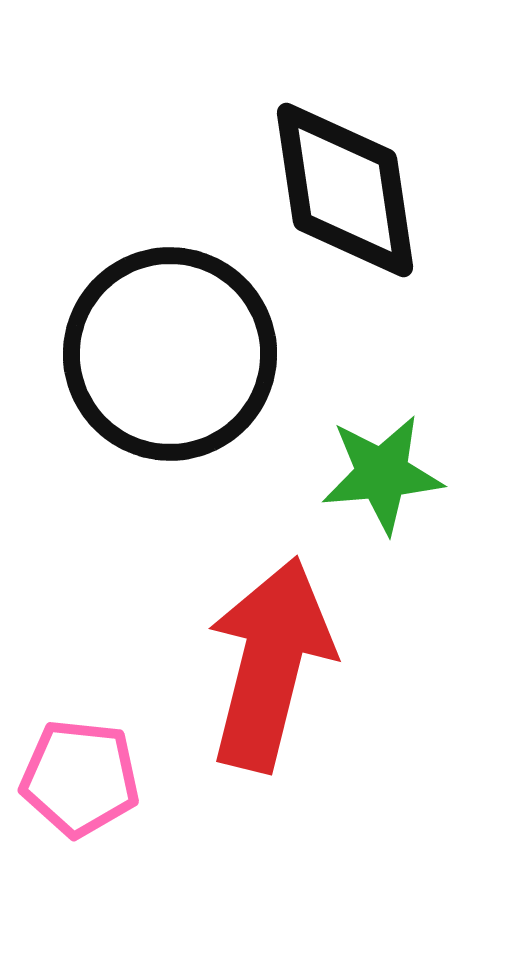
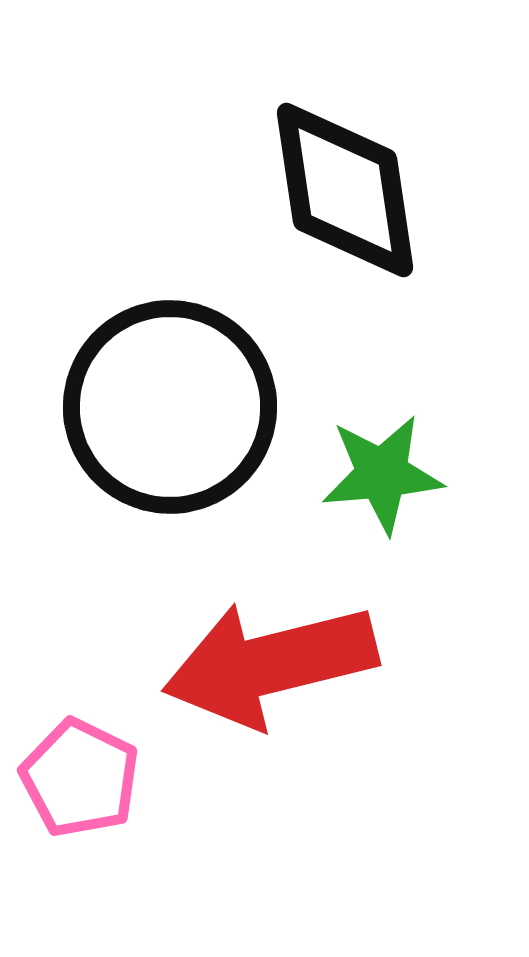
black circle: moved 53 px down
red arrow: rotated 118 degrees counterclockwise
pink pentagon: rotated 20 degrees clockwise
